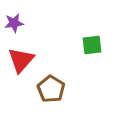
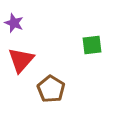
purple star: rotated 30 degrees clockwise
